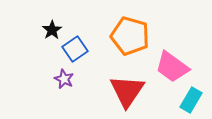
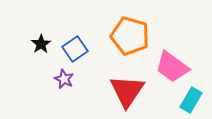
black star: moved 11 px left, 14 px down
